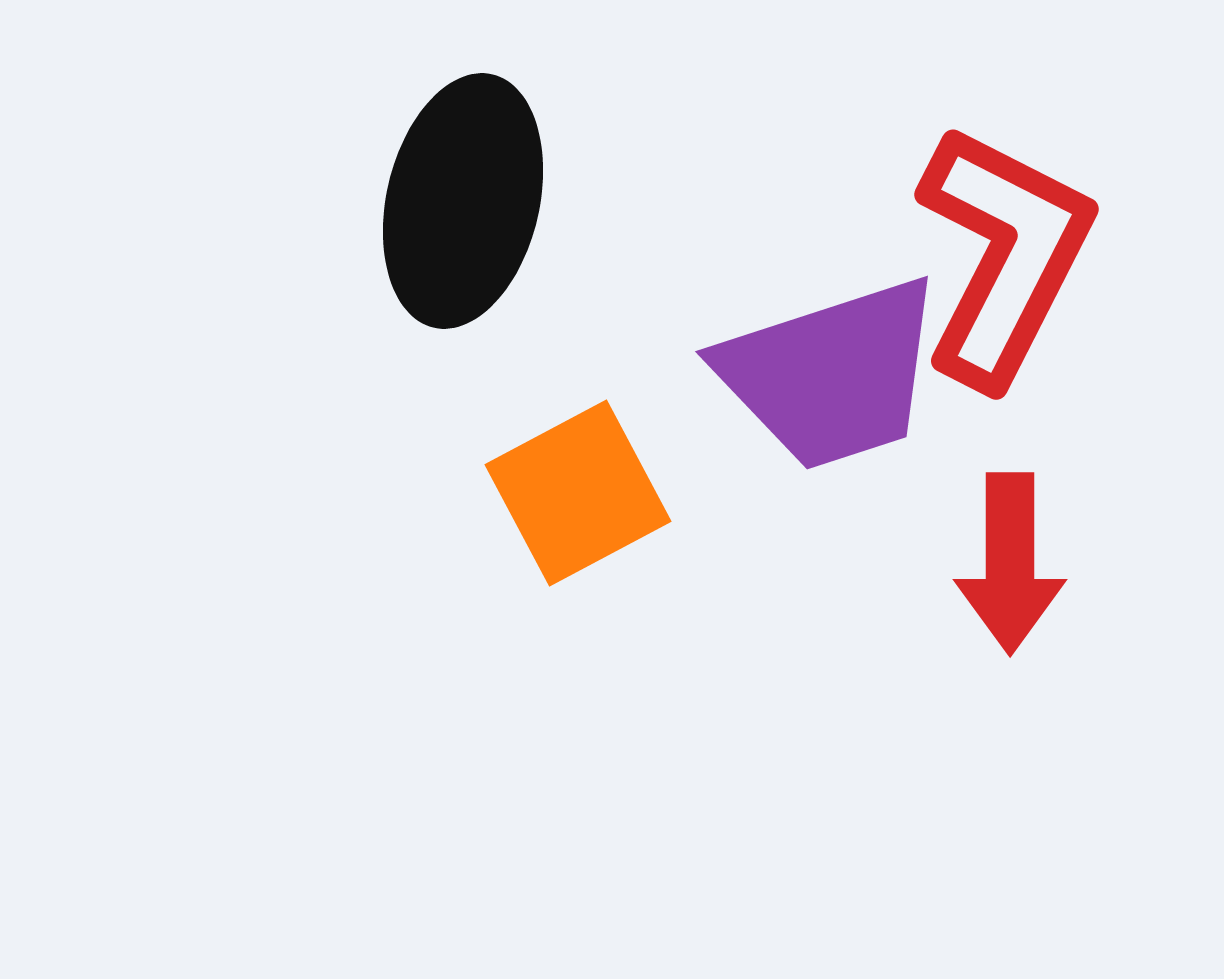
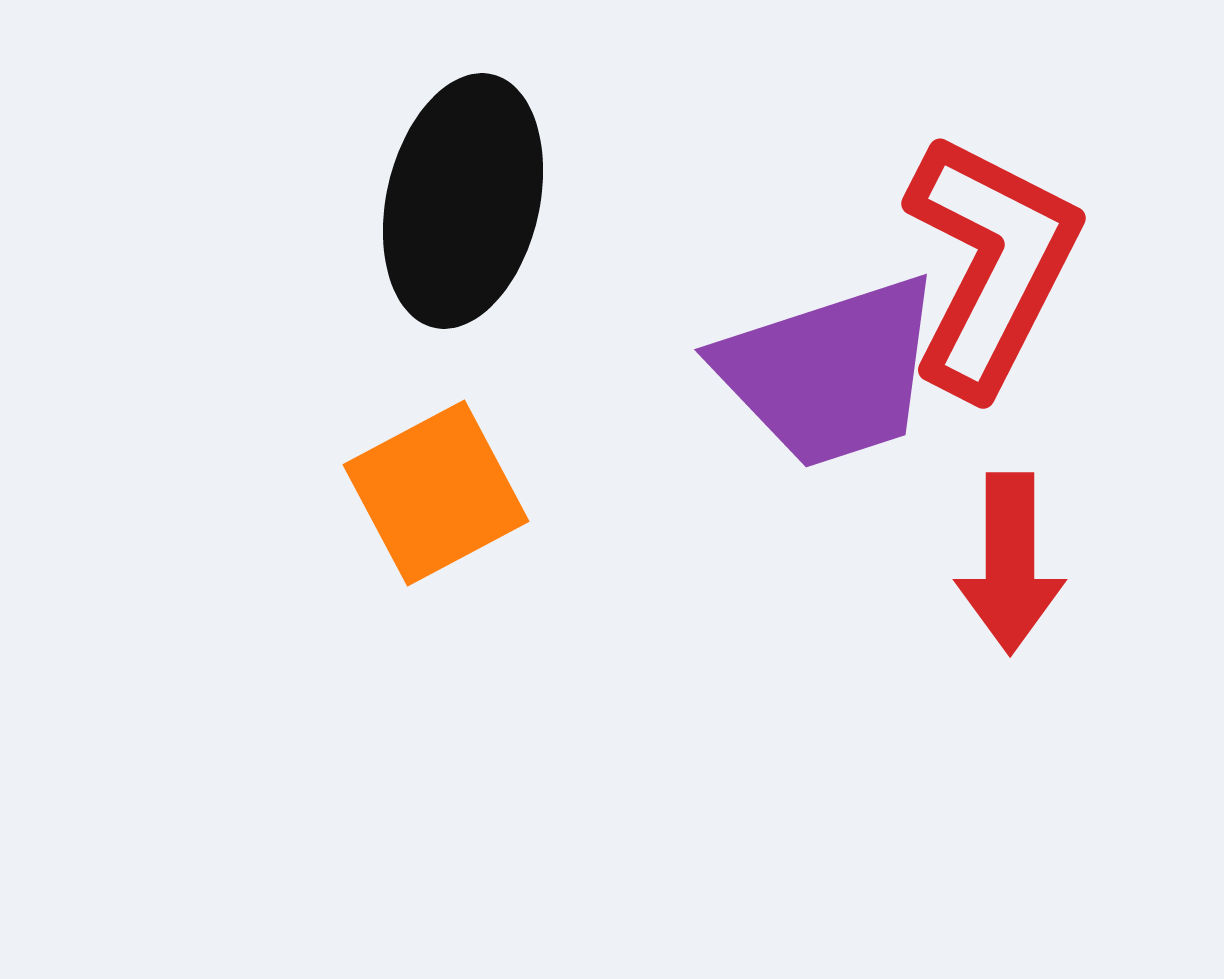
red L-shape: moved 13 px left, 9 px down
purple trapezoid: moved 1 px left, 2 px up
orange square: moved 142 px left
